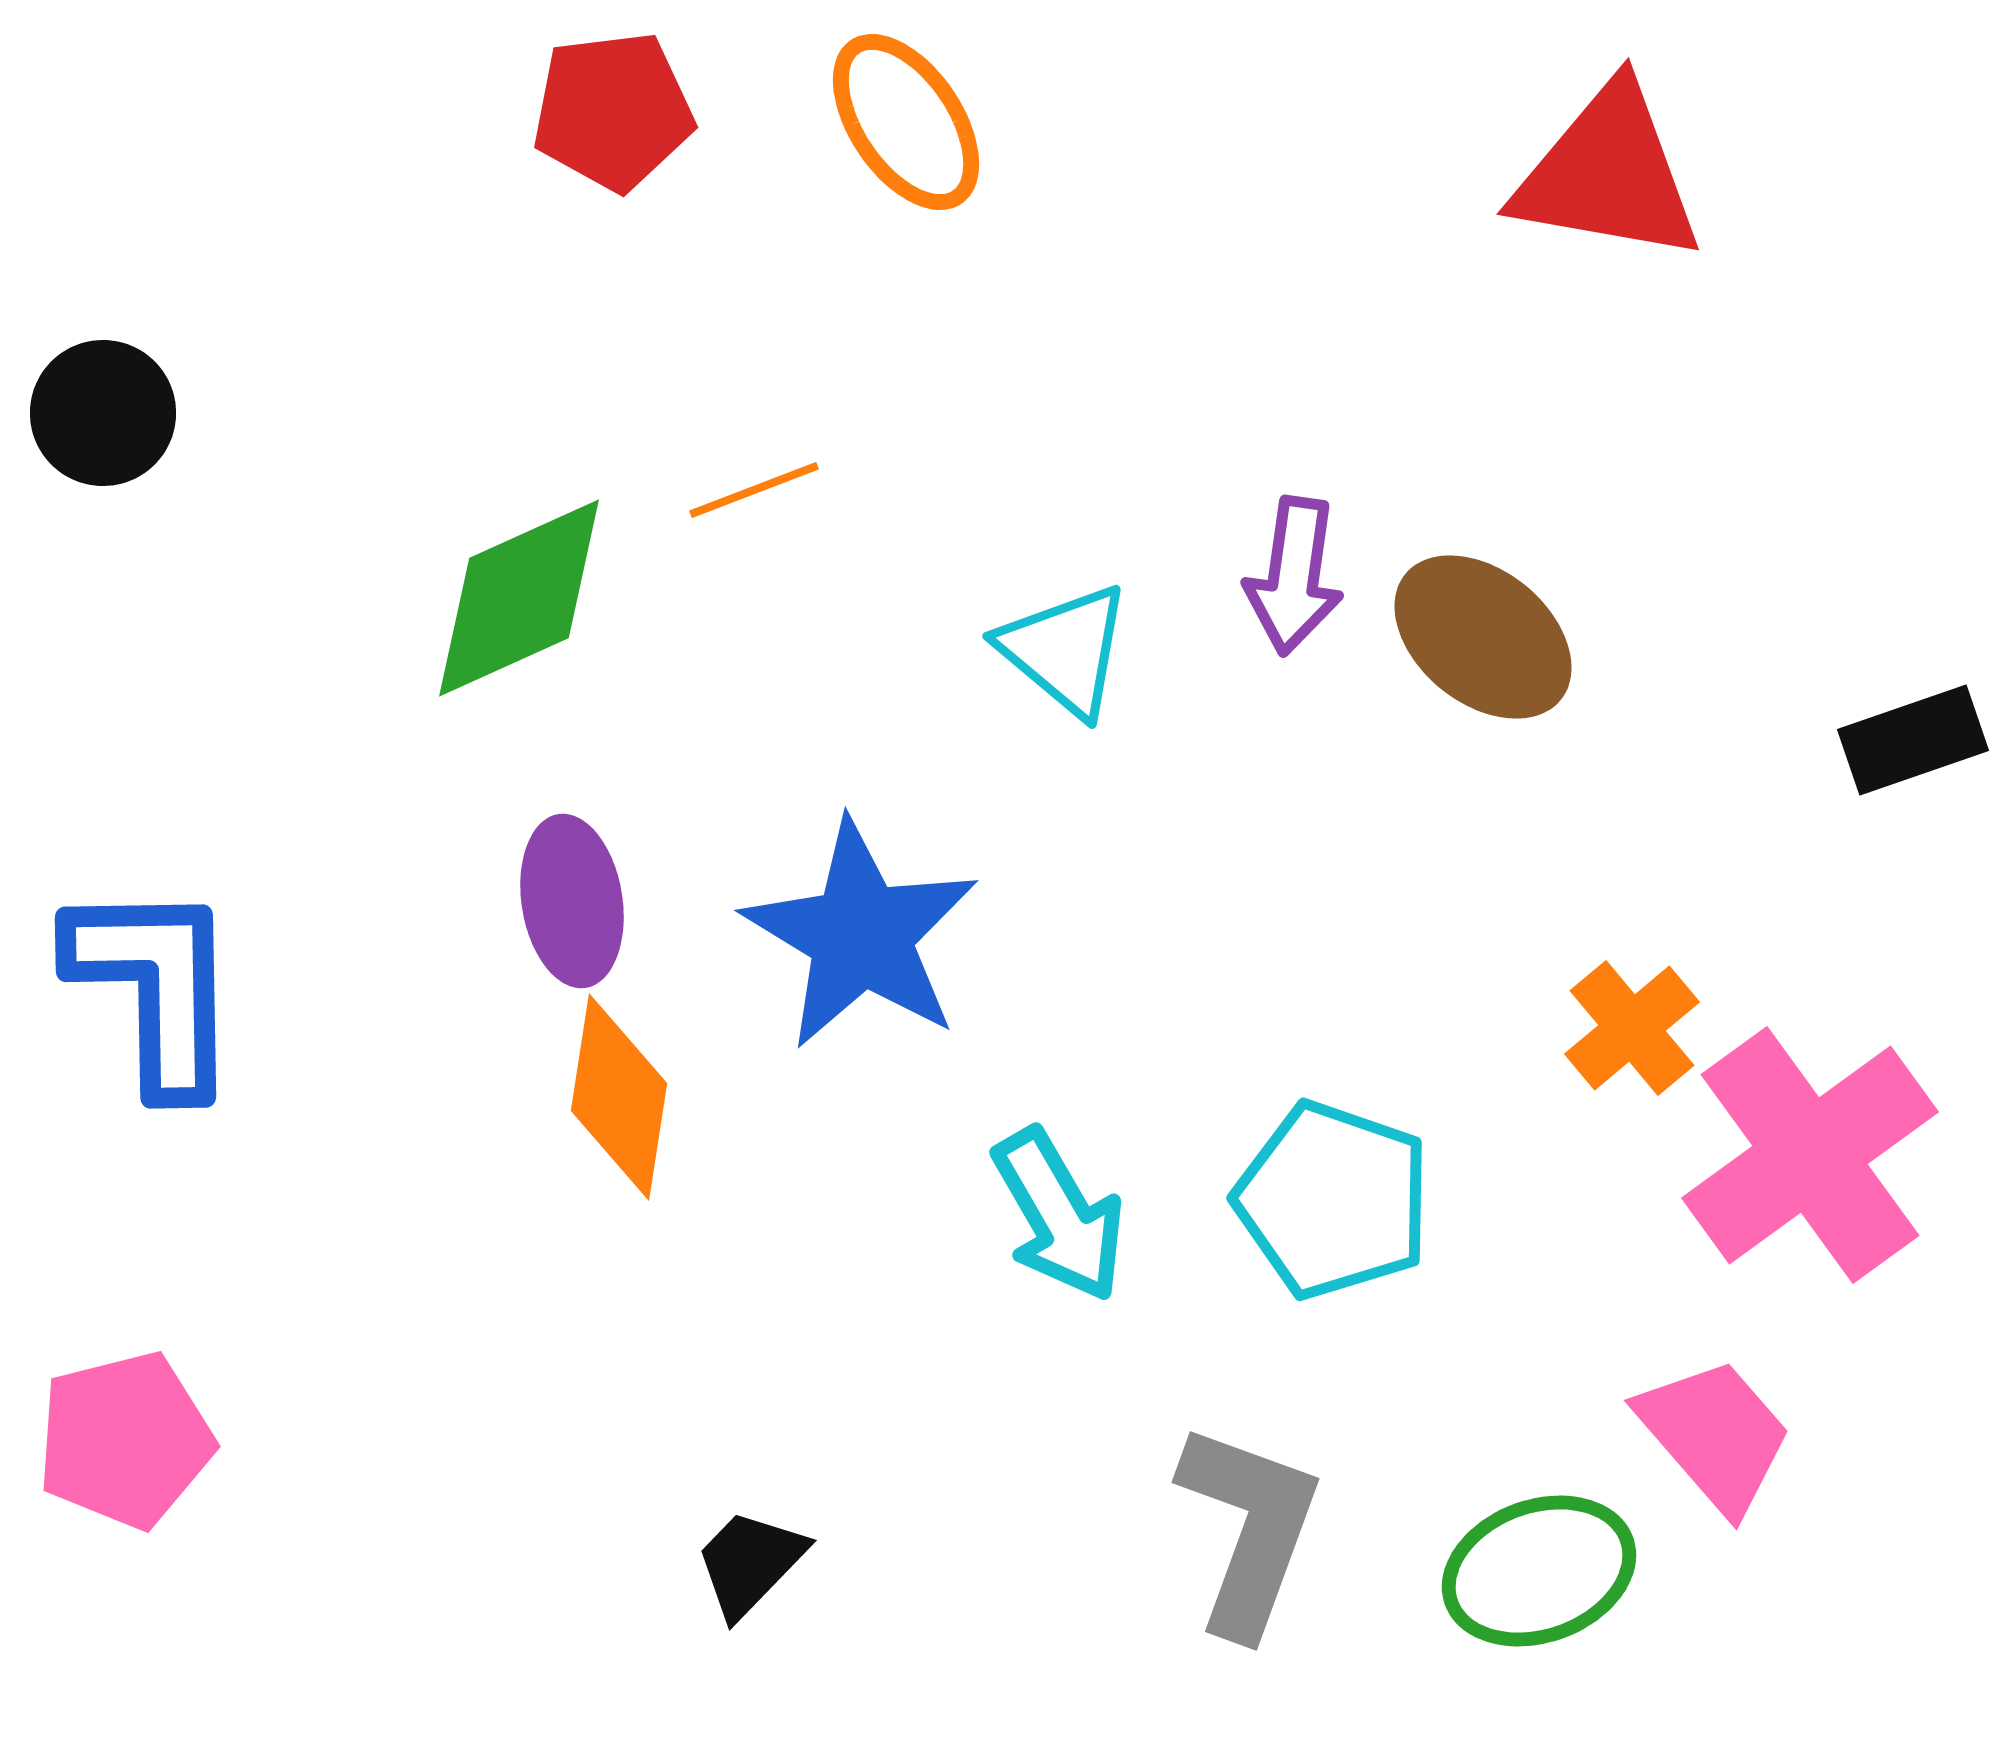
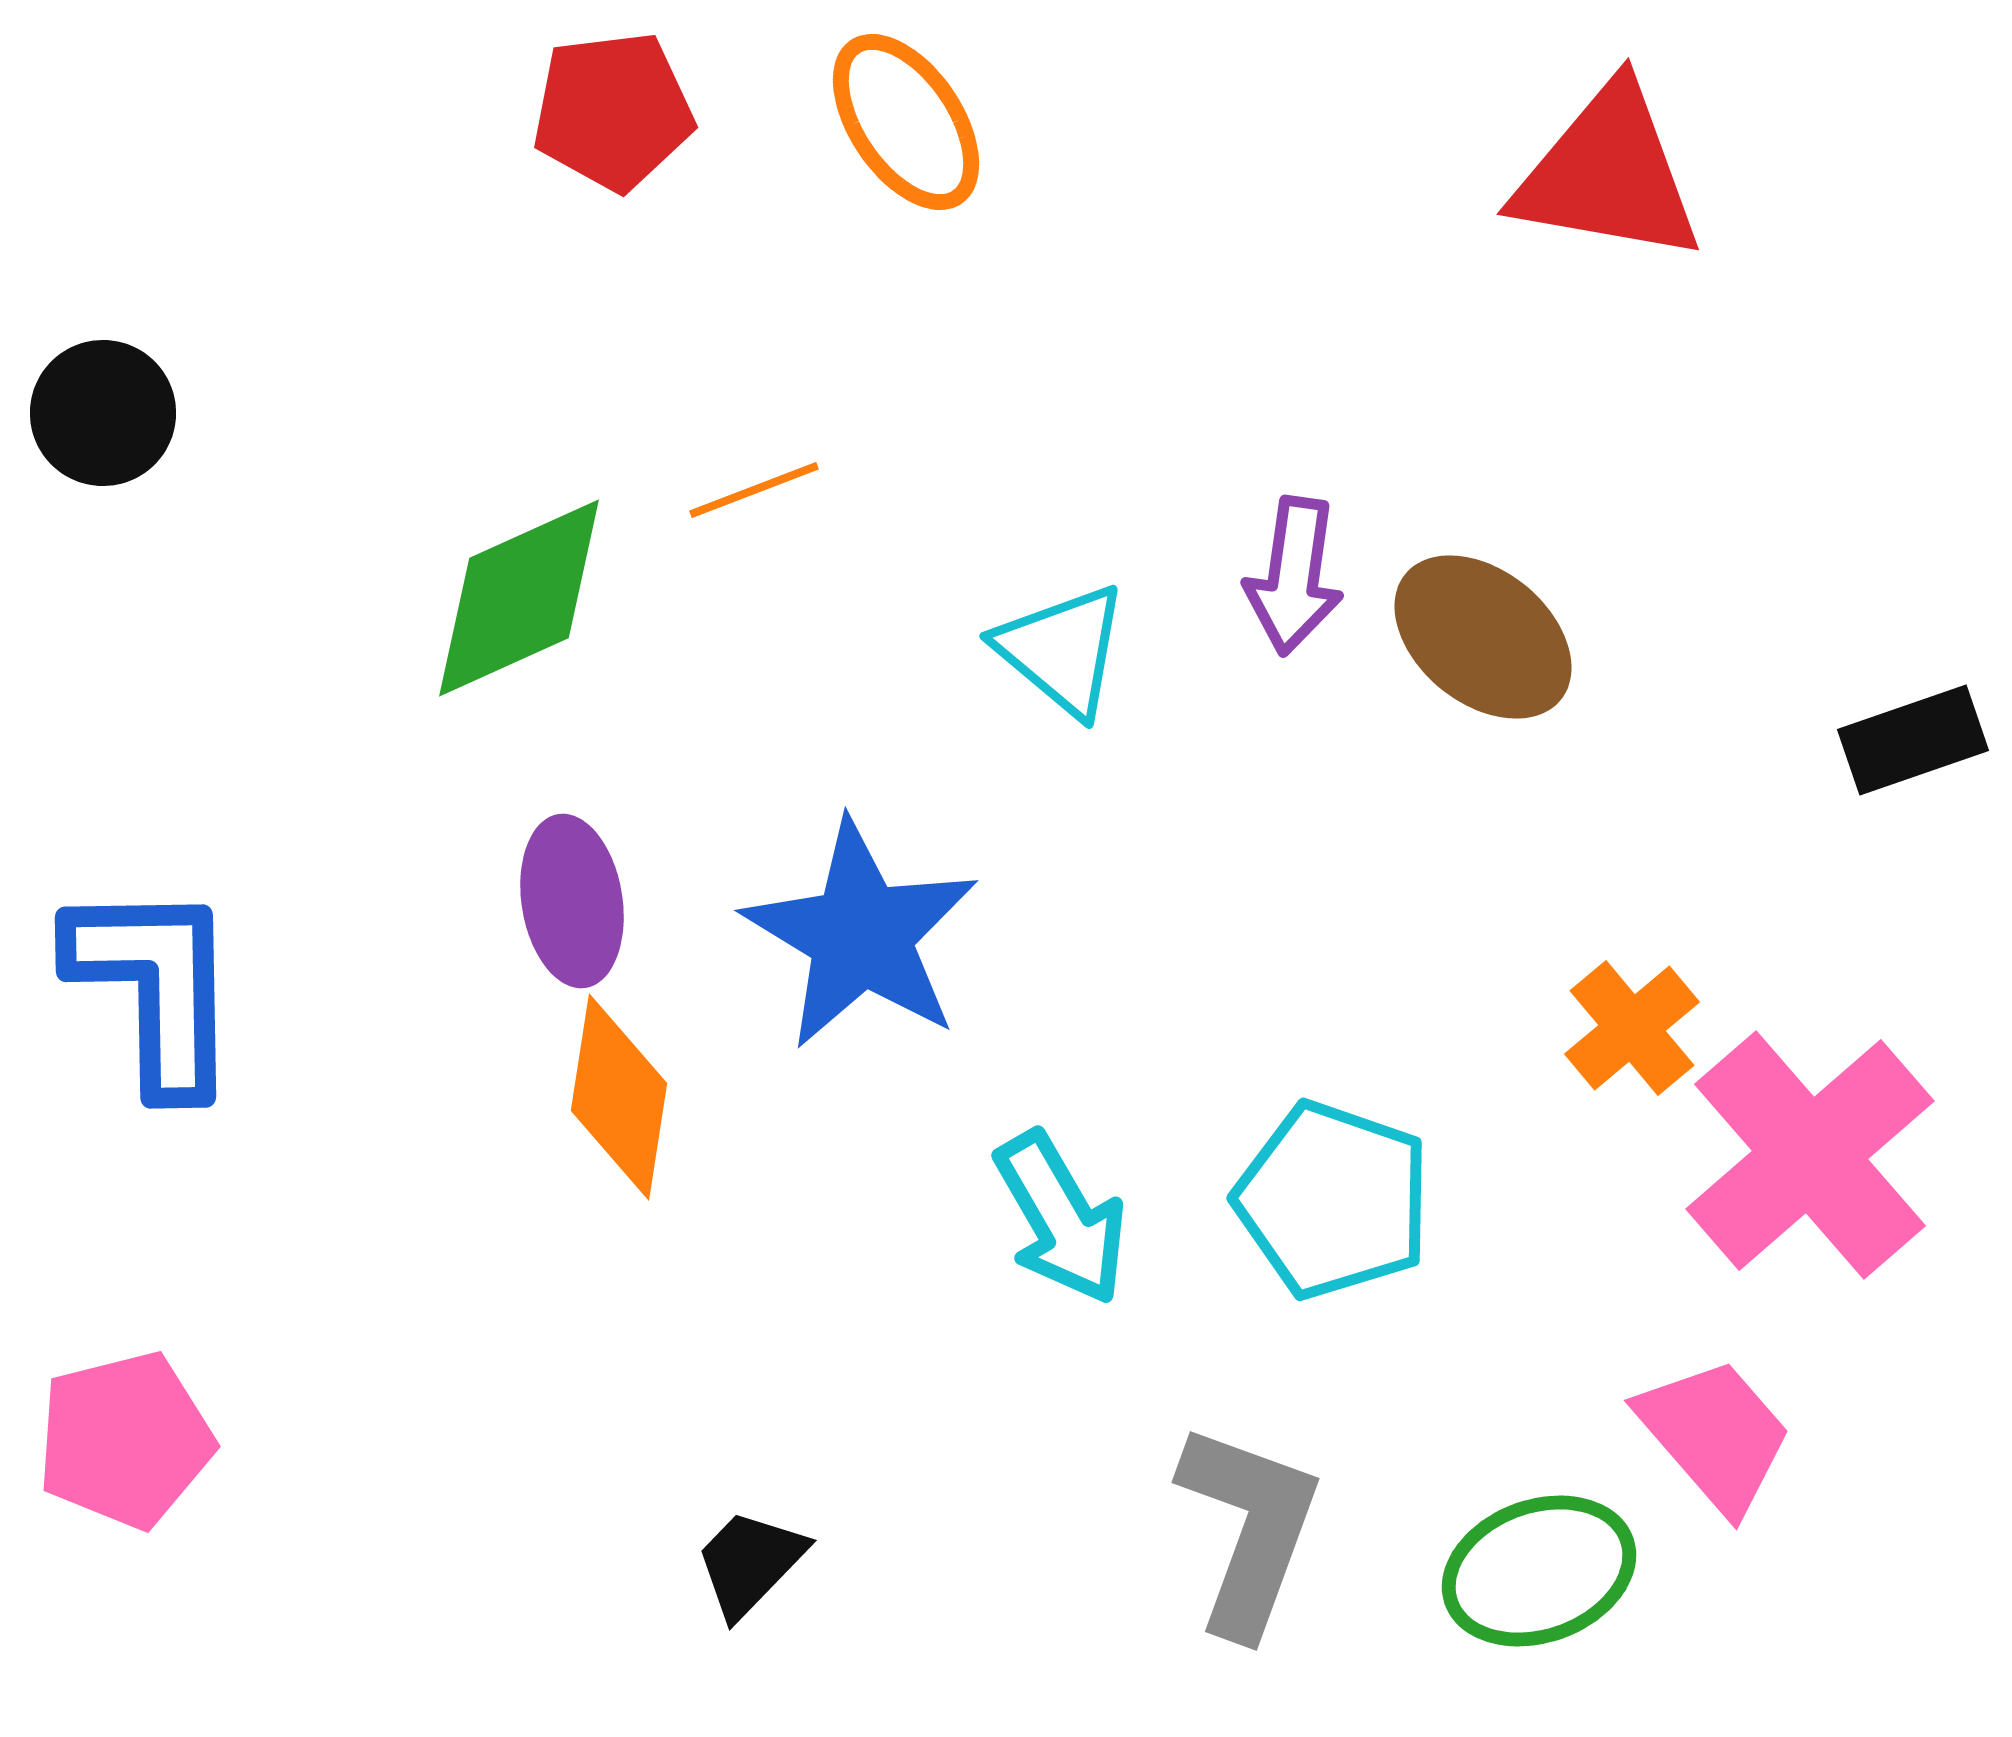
cyan triangle: moved 3 px left
pink cross: rotated 5 degrees counterclockwise
cyan arrow: moved 2 px right, 3 px down
